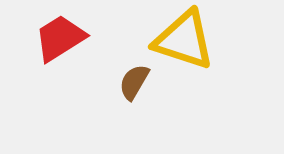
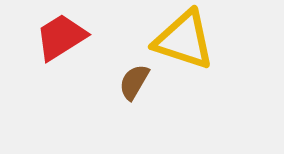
red trapezoid: moved 1 px right, 1 px up
